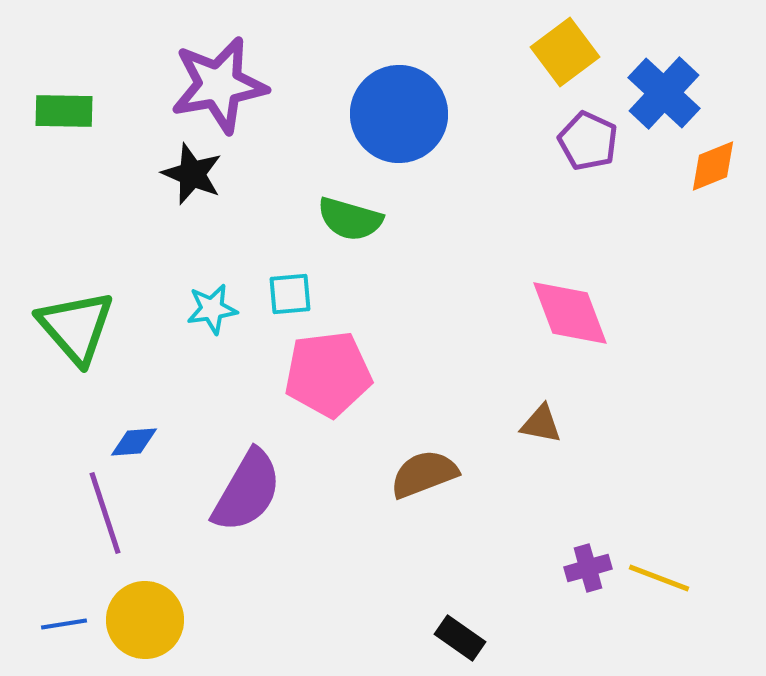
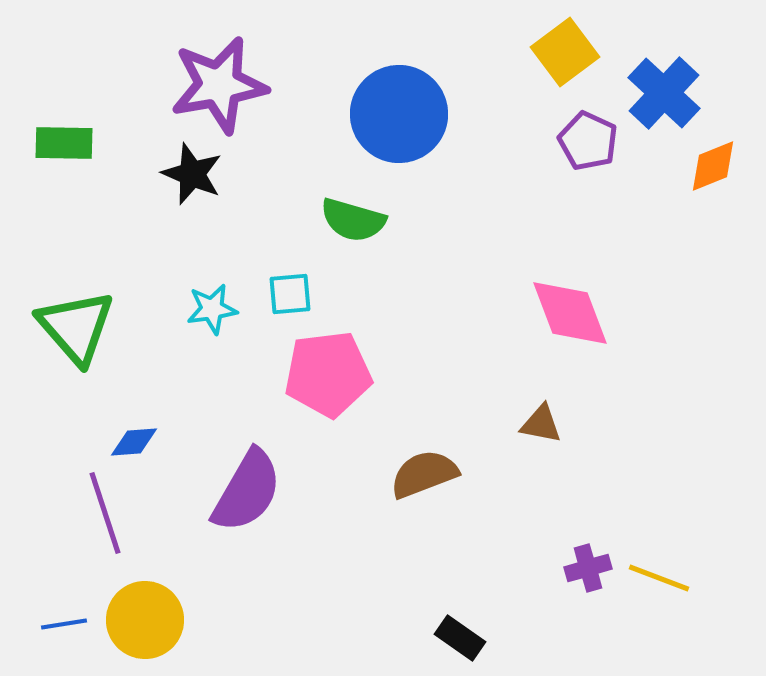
green rectangle: moved 32 px down
green semicircle: moved 3 px right, 1 px down
